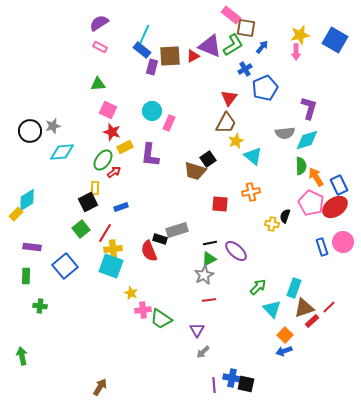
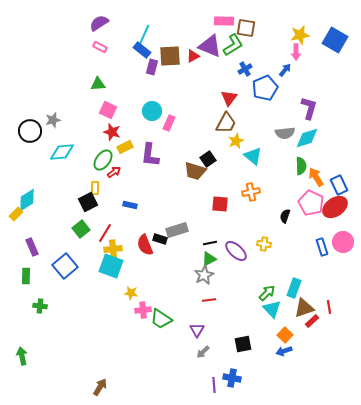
pink rectangle at (231, 15): moved 7 px left, 6 px down; rotated 36 degrees counterclockwise
blue arrow at (262, 47): moved 23 px right, 23 px down
gray star at (53, 126): moved 6 px up
cyan diamond at (307, 140): moved 2 px up
blue rectangle at (121, 207): moved 9 px right, 2 px up; rotated 32 degrees clockwise
yellow cross at (272, 224): moved 8 px left, 20 px down
purple rectangle at (32, 247): rotated 60 degrees clockwise
red semicircle at (149, 251): moved 4 px left, 6 px up
green arrow at (258, 287): moved 9 px right, 6 px down
yellow star at (131, 293): rotated 16 degrees counterclockwise
red line at (329, 307): rotated 56 degrees counterclockwise
black square at (246, 384): moved 3 px left, 40 px up; rotated 24 degrees counterclockwise
